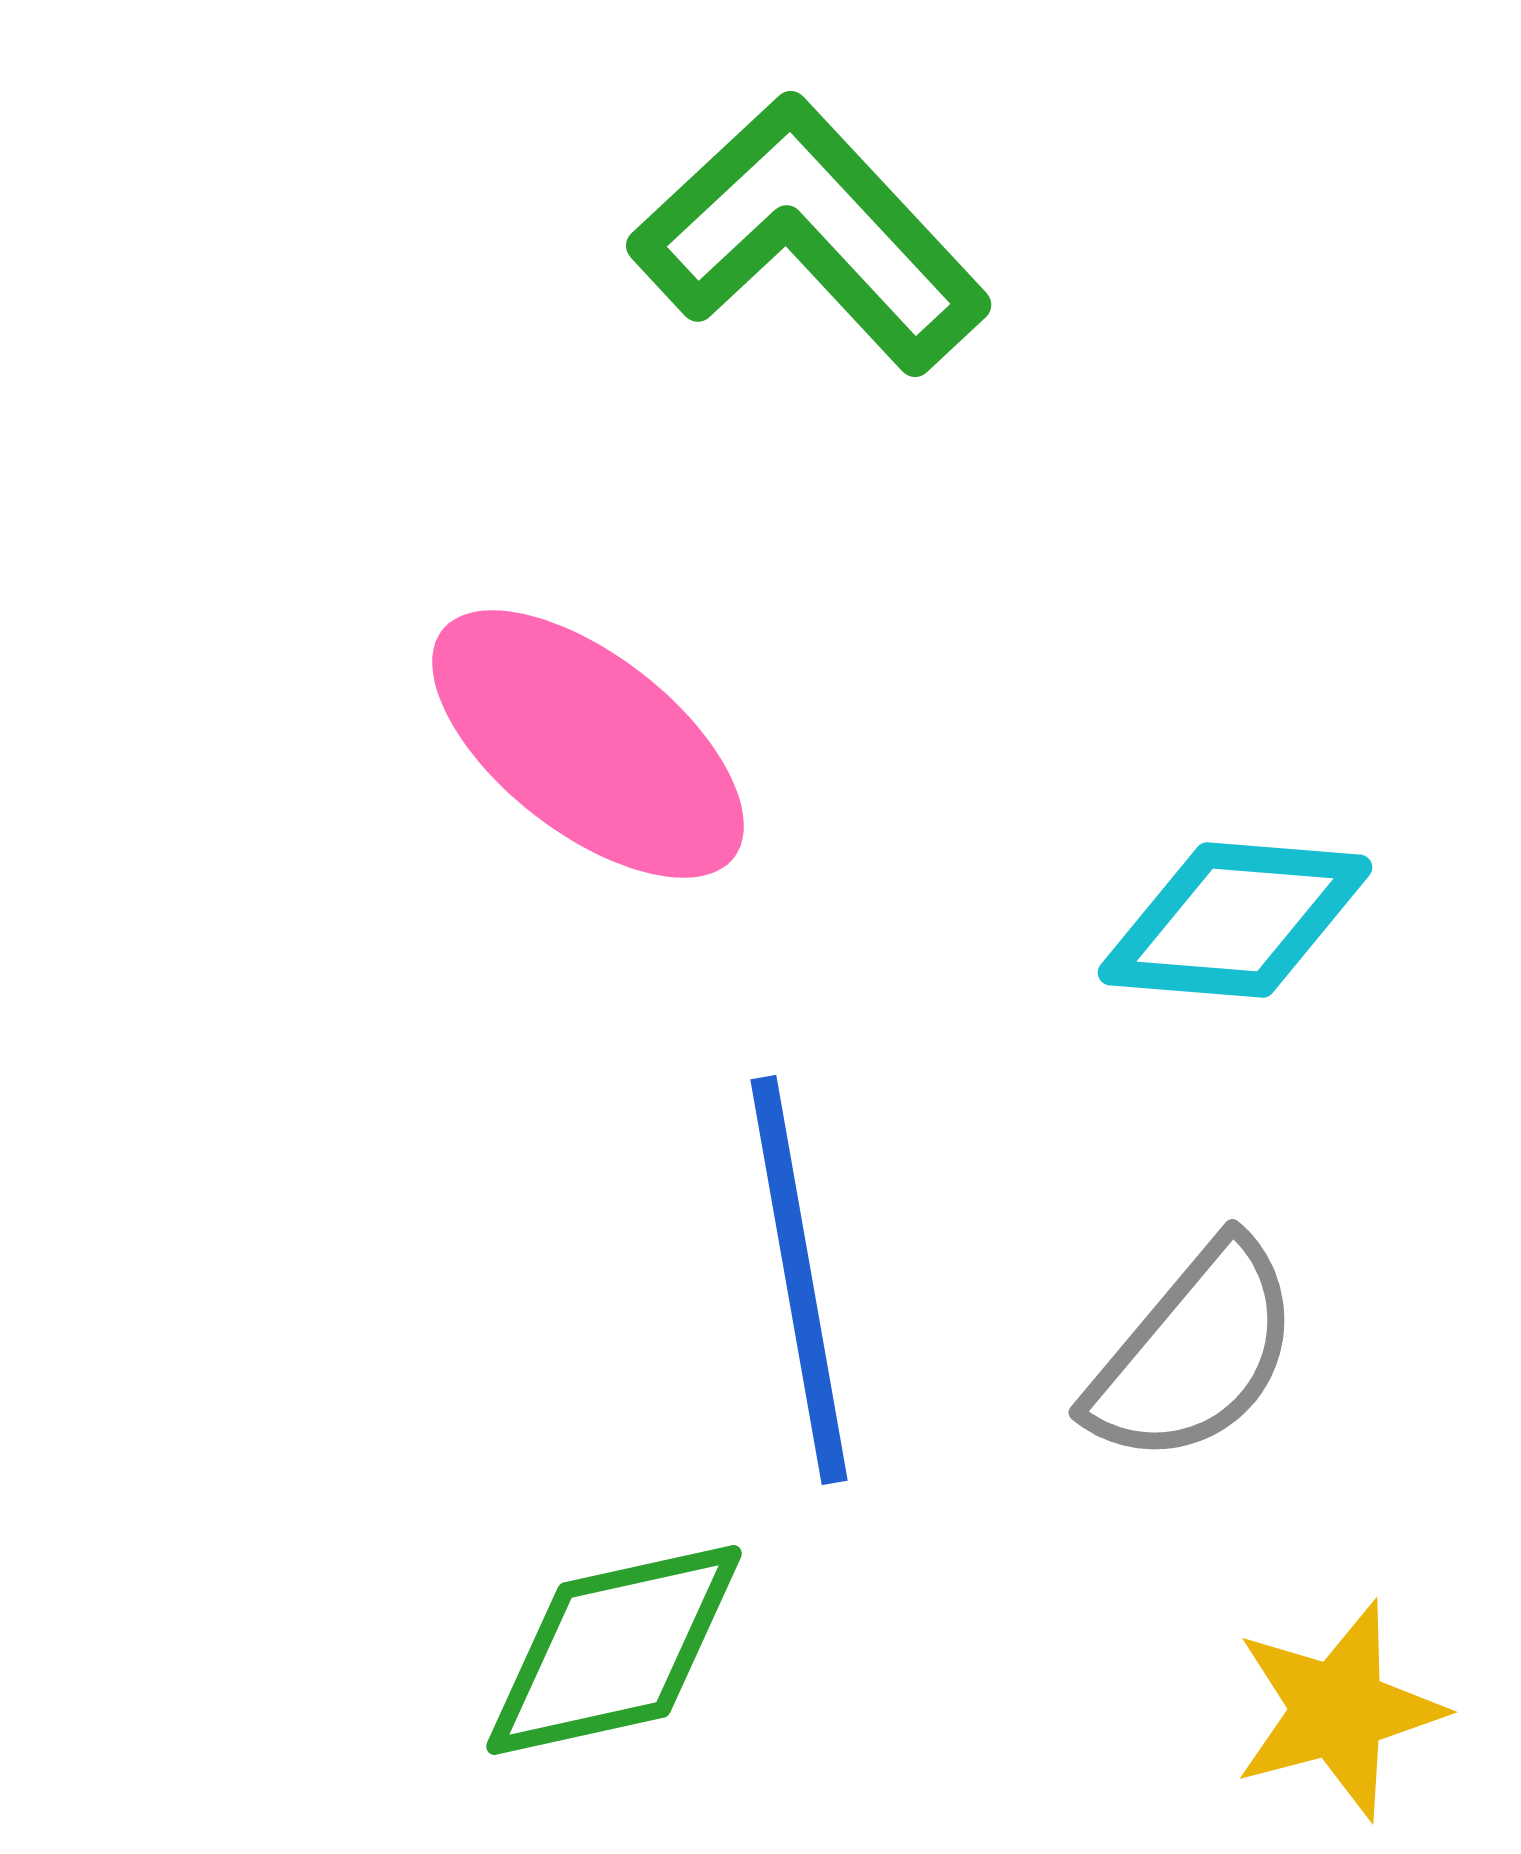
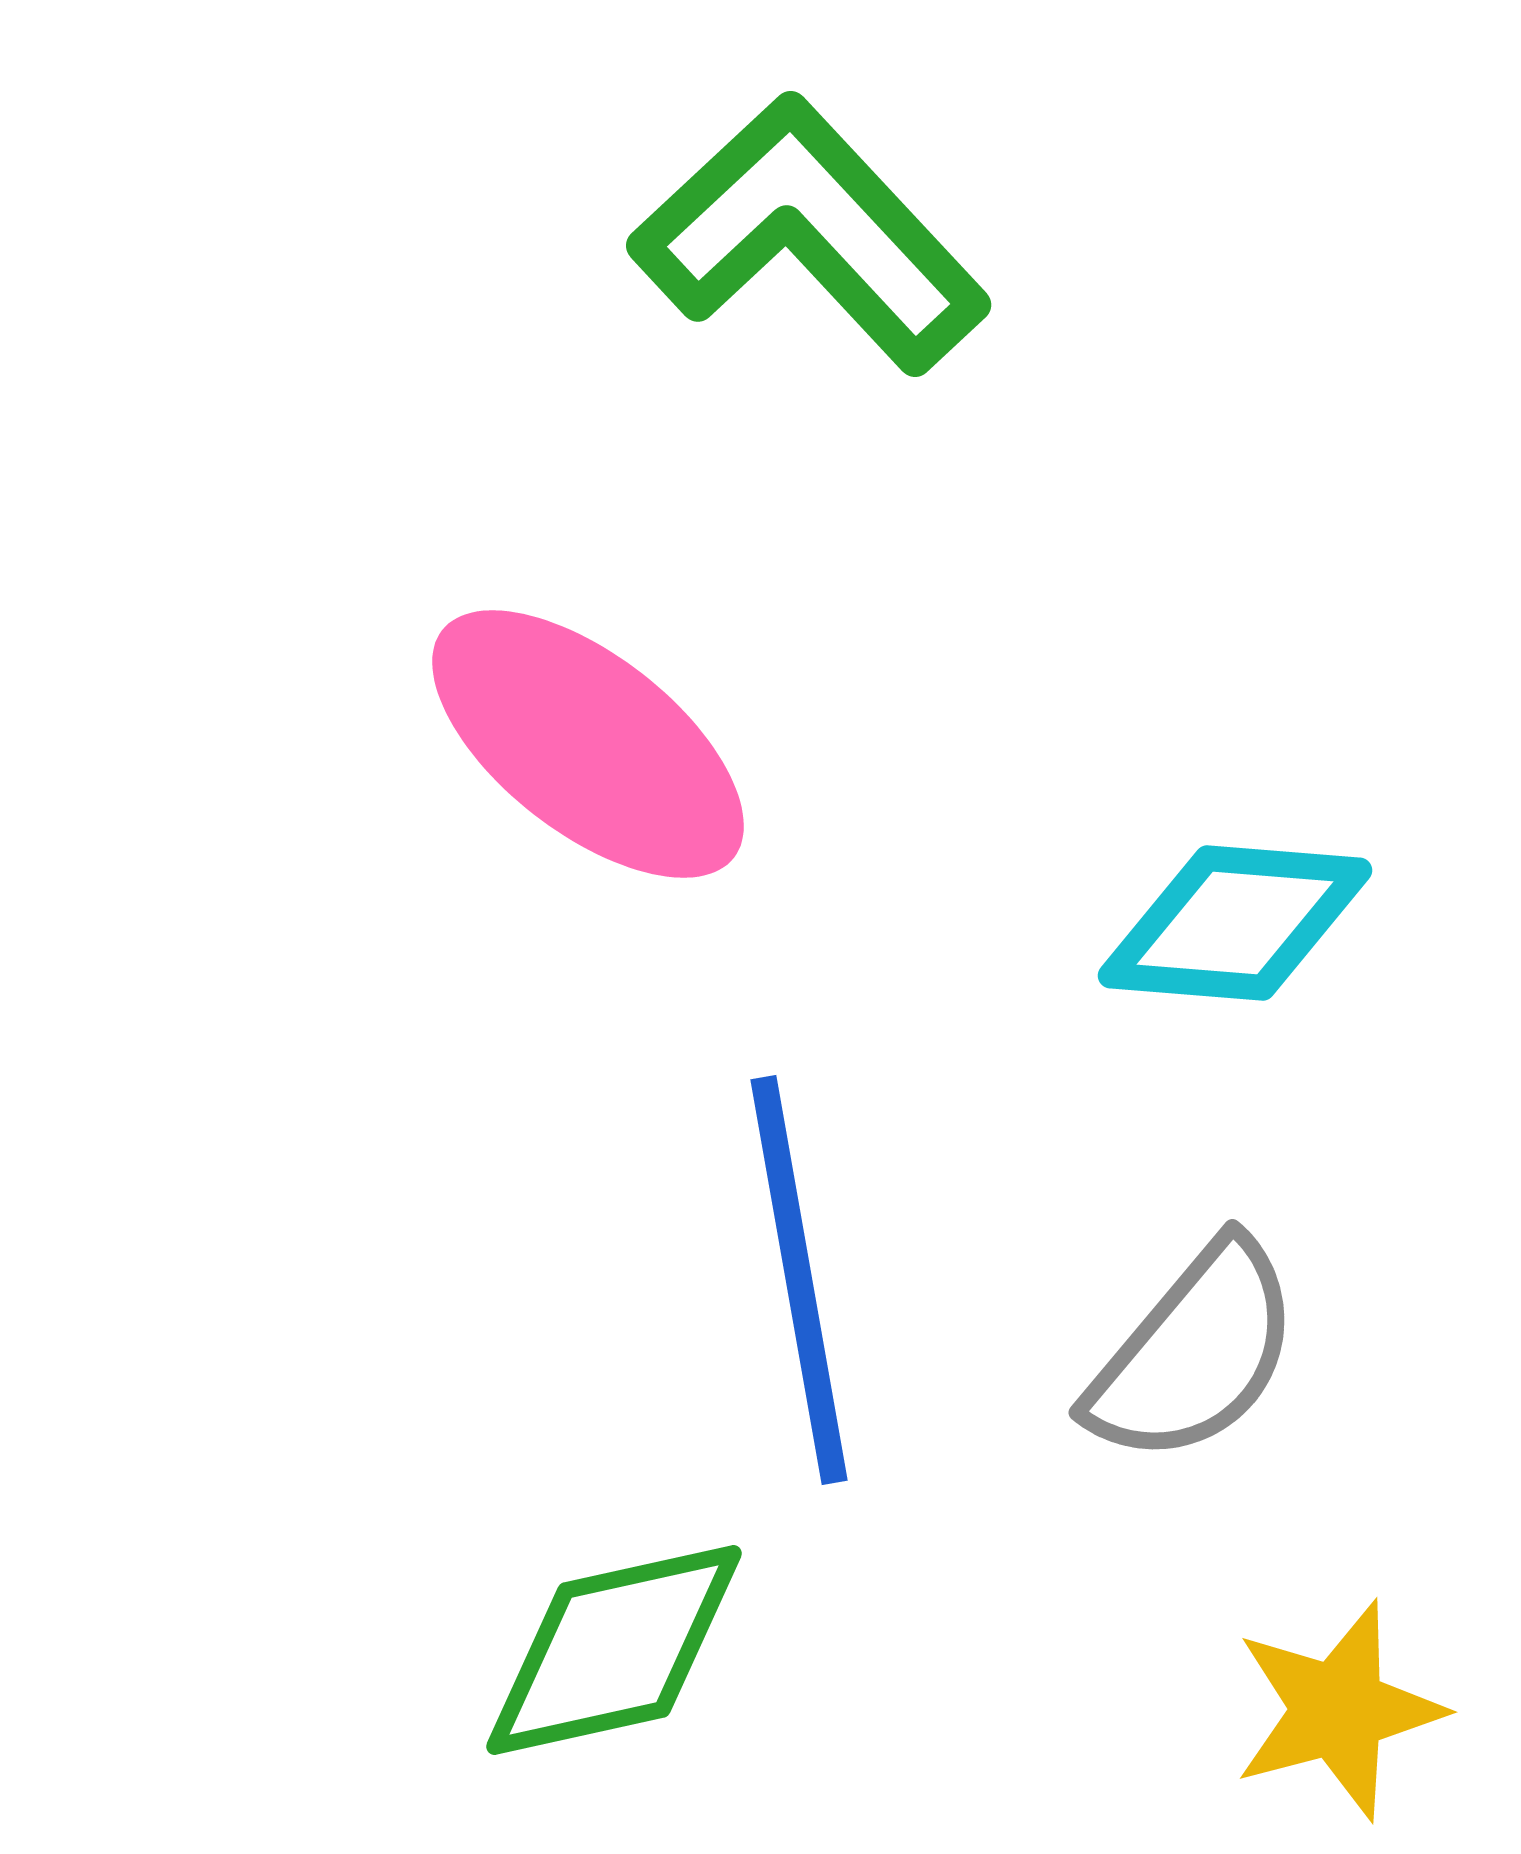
cyan diamond: moved 3 px down
